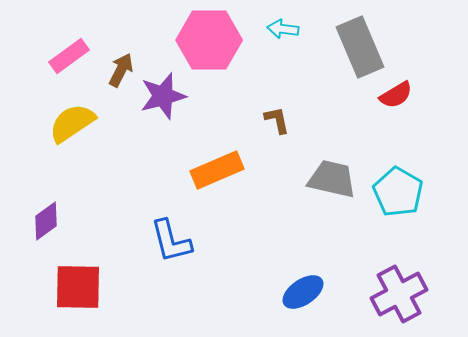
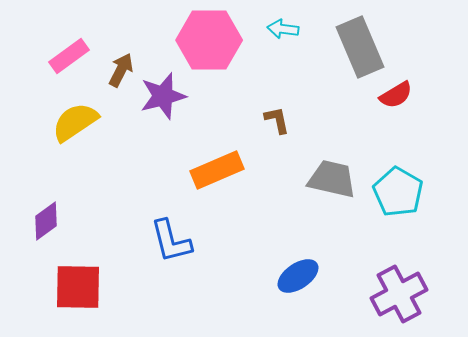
yellow semicircle: moved 3 px right, 1 px up
blue ellipse: moved 5 px left, 16 px up
